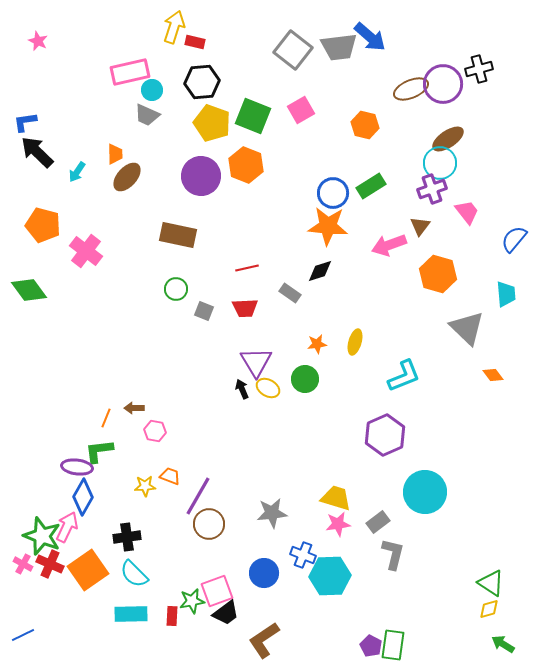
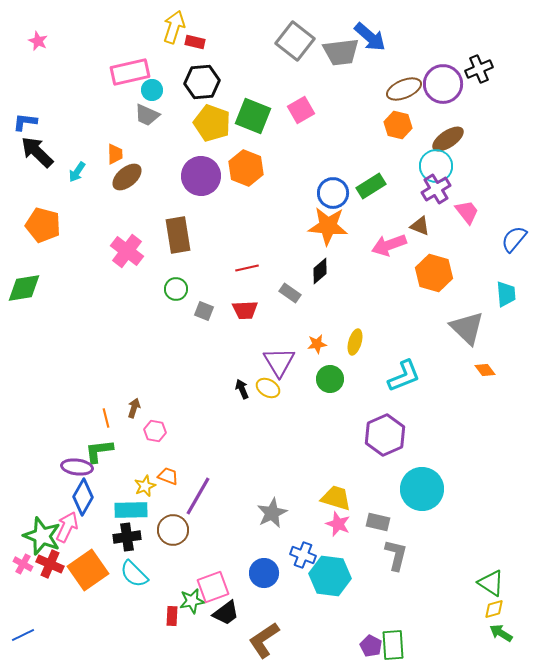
gray trapezoid at (339, 47): moved 2 px right, 5 px down
gray square at (293, 50): moved 2 px right, 9 px up
black cross at (479, 69): rotated 8 degrees counterclockwise
brown ellipse at (411, 89): moved 7 px left
blue L-shape at (25, 122): rotated 15 degrees clockwise
orange hexagon at (365, 125): moved 33 px right
cyan circle at (440, 163): moved 4 px left, 3 px down
orange hexagon at (246, 165): moved 3 px down
brown ellipse at (127, 177): rotated 8 degrees clockwise
purple cross at (432, 189): moved 4 px right; rotated 12 degrees counterclockwise
brown triangle at (420, 226): rotated 45 degrees counterclockwise
brown rectangle at (178, 235): rotated 69 degrees clockwise
pink cross at (86, 251): moved 41 px right
black diamond at (320, 271): rotated 24 degrees counterclockwise
orange hexagon at (438, 274): moved 4 px left, 1 px up
green diamond at (29, 290): moved 5 px left, 2 px up; rotated 63 degrees counterclockwise
red trapezoid at (245, 308): moved 2 px down
purple triangle at (256, 362): moved 23 px right
orange diamond at (493, 375): moved 8 px left, 5 px up
green circle at (305, 379): moved 25 px right
brown arrow at (134, 408): rotated 108 degrees clockwise
orange line at (106, 418): rotated 36 degrees counterclockwise
orange trapezoid at (170, 476): moved 2 px left
yellow star at (145, 486): rotated 20 degrees counterclockwise
cyan circle at (425, 492): moved 3 px left, 3 px up
gray star at (272, 513): rotated 20 degrees counterclockwise
gray rectangle at (378, 522): rotated 50 degrees clockwise
brown circle at (209, 524): moved 36 px left, 6 px down
pink star at (338, 524): rotated 30 degrees clockwise
gray L-shape at (393, 554): moved 3 px right, 1 px down
cyan hexagon at (330, 576): rotated 9 degrees clockwise
pink square at (217, 591): moved 4 px left, 4 px up
yellow diamond at (489, 609): moved 5 px right
cyan rectangle at (131, 614): moved 104 px up
green arrow at (503, 644): moved 2 px left, 11 px up
green rectangle at (393, 645): rotated 12 degrees counterclockwise
